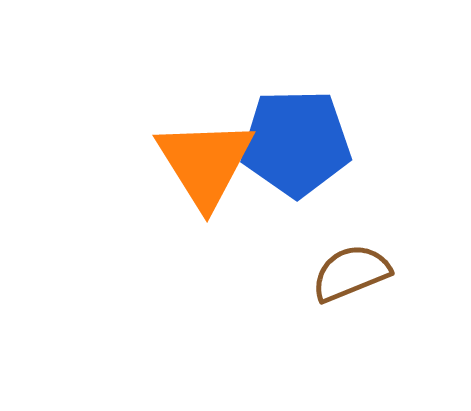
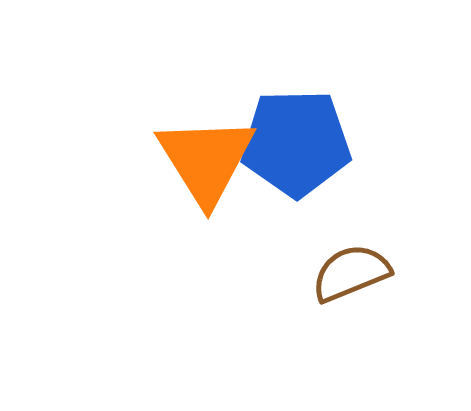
orange triangle: moved 1 px right, 3 px up
